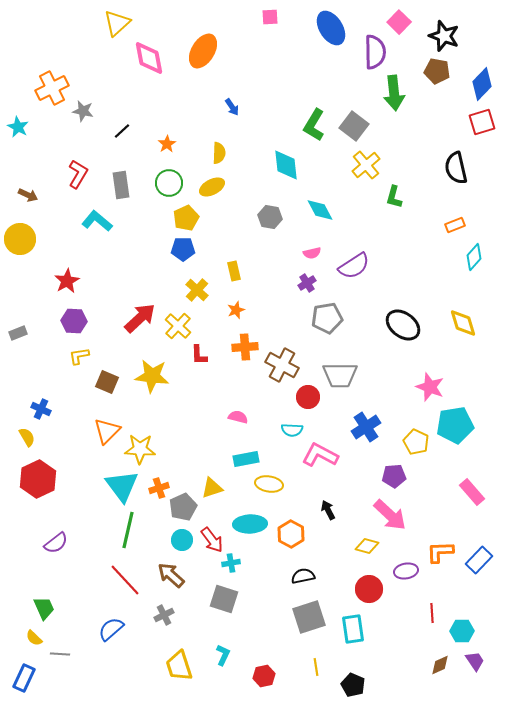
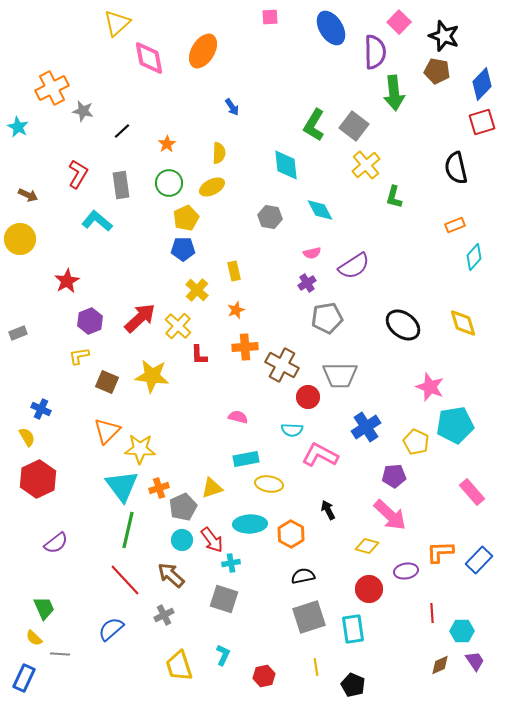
purple hexagon at (74, 321): moved 16 px right; rotated 25 degrees counterclockwise
